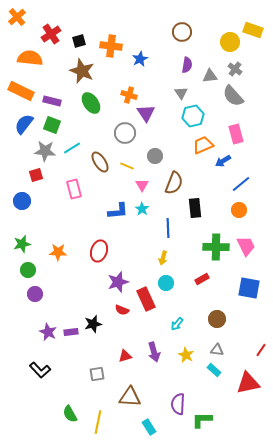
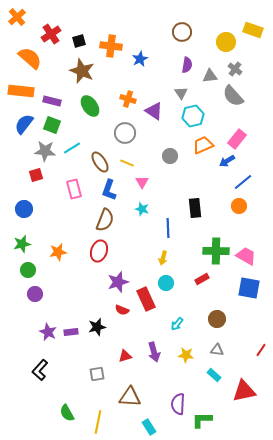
yellow circle at (230, 42): moved 4 px left
orange semicircle at (30, 58): rotated 35 degrees clockwise
orange rectangle at (21, 91): rotated 20 degrees counterclockwise
orange cross at (129, 95): moved 1 px left, 4 px down
green ellipse at (91, 103): moved 1 px left, 3 px down
purple triangle at (146, 113): moved 8 px right, 2 px up; rotated 24 degrees counterclockwise
pink rectangle at (236, 134): moved 1 px right, 5 px down; rotated 54 degrees clockwise
gray circle at (155, 156): moved 15 px right
blue arrow at (223, 161): moved 4 px right
yellow line at (127, 166): moved 3 px up
brown semicircle at (174, 183): moved 69 px left, 37 px down
blue line at (241, 184): moved 2 px right, 2 px up
pink triangle at (142, 185): moved 3 px up
blue circle at (22, 201): moved 2 px right, 8 px down
cyan star at (142, 209): rotated 16 degrees counterclockwise
orange circle at (239, 210): moved 4 px up
blue L-shape at (118, 211): moved 9 px left, 21 px up; rotated 115 degrees clockwise
pink trapezoid at (246, 246): moved 10 px down; rotated 35 degrees counterclockwise
green cross at (216, 247): moved 4 px down
orange star at (58, 252): rotated 12 degrees counterclockwise
black star at (93, 324): moved 4 px right, 3 px down
yellow star at (186, 355): rotated 21 degrees counterclockwise
black L-shape at (40, 370): rotated 85 degrees clockwise
cyan rectangle at (214, 370): moved 5 px down
red triangle at (248, 383): moved 4 px left, 8 px down
green semicircle at (70, 414): moved 3 px left, 1 px up
